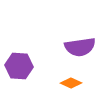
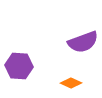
purple semicircle: moved 3 px right, 5 px up; rotated 12 degrees counterclockwise
